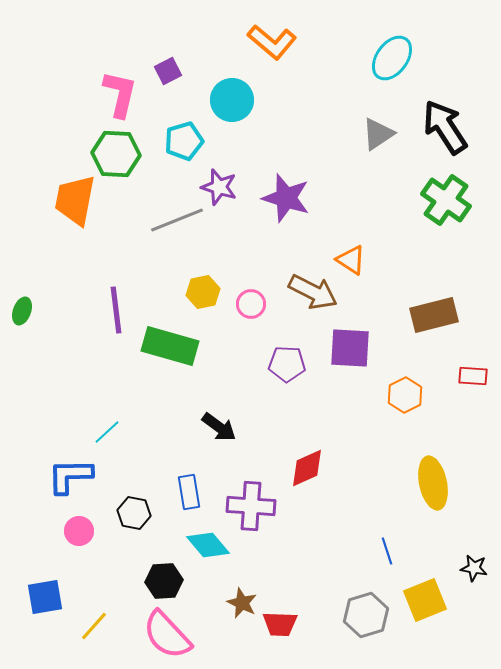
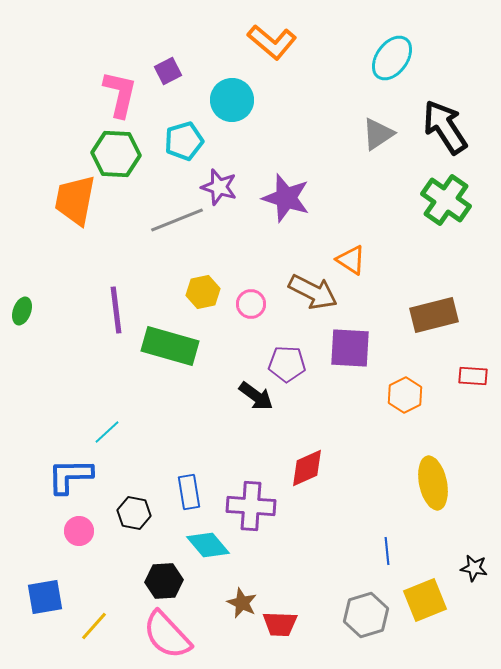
black arrow at (219, 427): moved 37 px right, 31 px up
blue line at (387, 551): rotated 12 degrees clockwise
